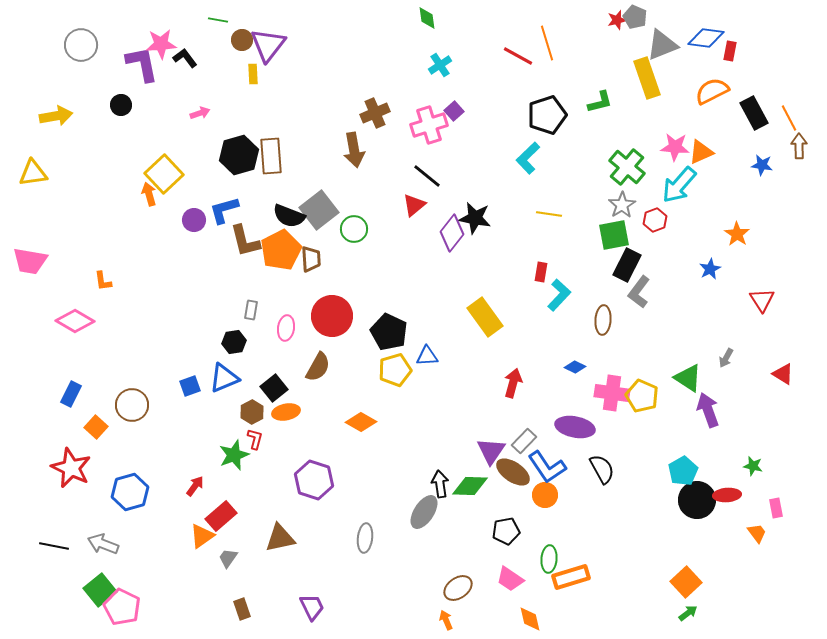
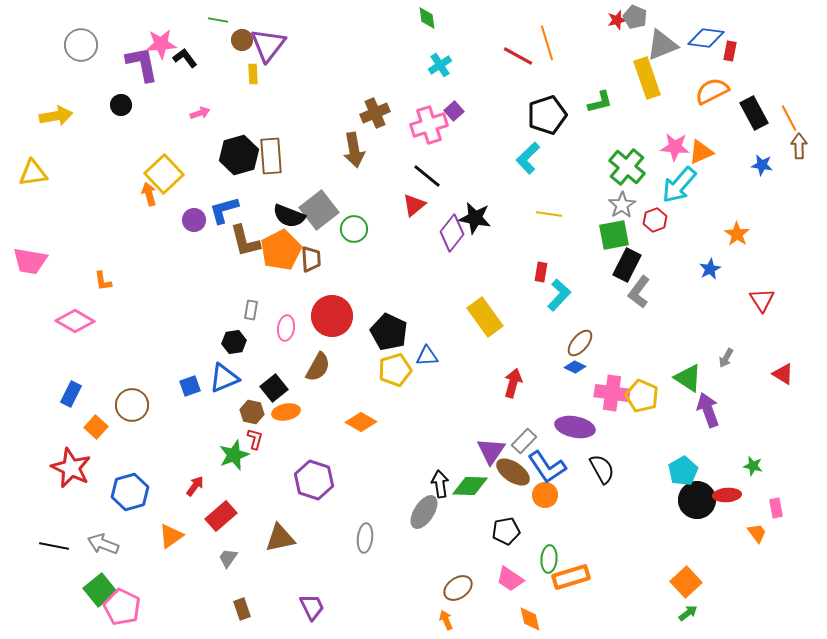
brown ellipse at (603, 320): moved 23 px left, 23 px down; rotated 36 degrees clockwise
brown hexagon at (252, 412): rotated 20 degrees counterclockwise
orange triangle at (202, 536): moved 31 px left
